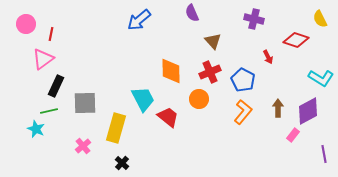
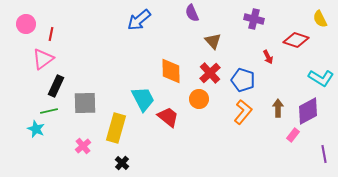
red cross: moved 1 px down; rotated 20 degrees counterclockwise
blue pentagon: rotated 10 degrees counterclockwise
